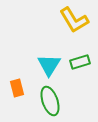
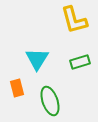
yellow L-shape: rotated 16 degrees clockwise
cyan triangle: moved 12 px left, 6 px up
